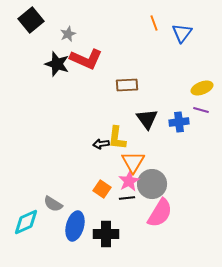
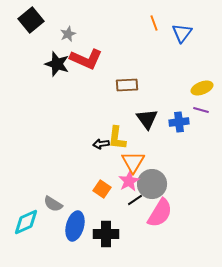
black line: moved 8 px right, 2 px down; rotated 28 degrees counterclockwise
